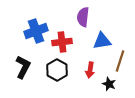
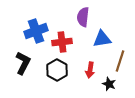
blue triangle: moved 2 px up
black L-shape: moved 4 px up
